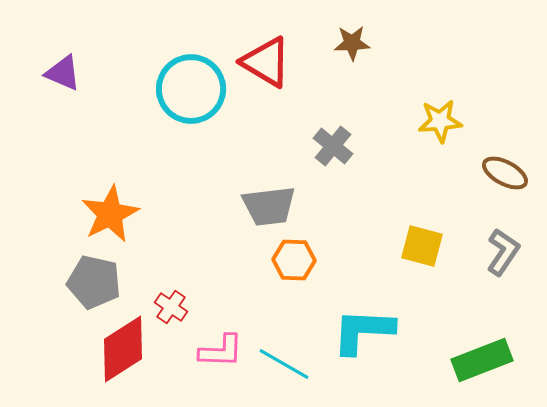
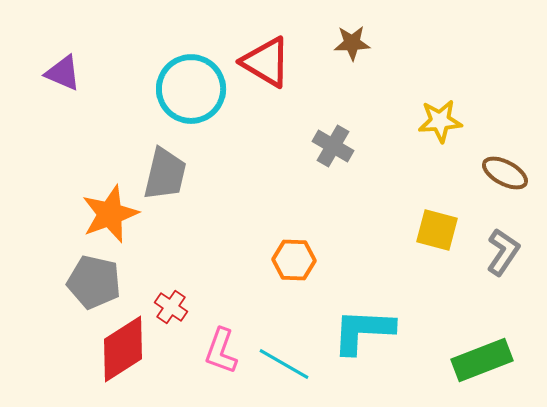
gray cross: rotated 9 degrees counterclockwise
gray trapezoid: moved 104 px left, 32 px up; rotated 70 degrees counterclockwise
orange star: rotated 6 degrees clockwise
yellow square: moved 15 px right, 16 px up
pink L-shape: rotated 108 degrees clockwise
